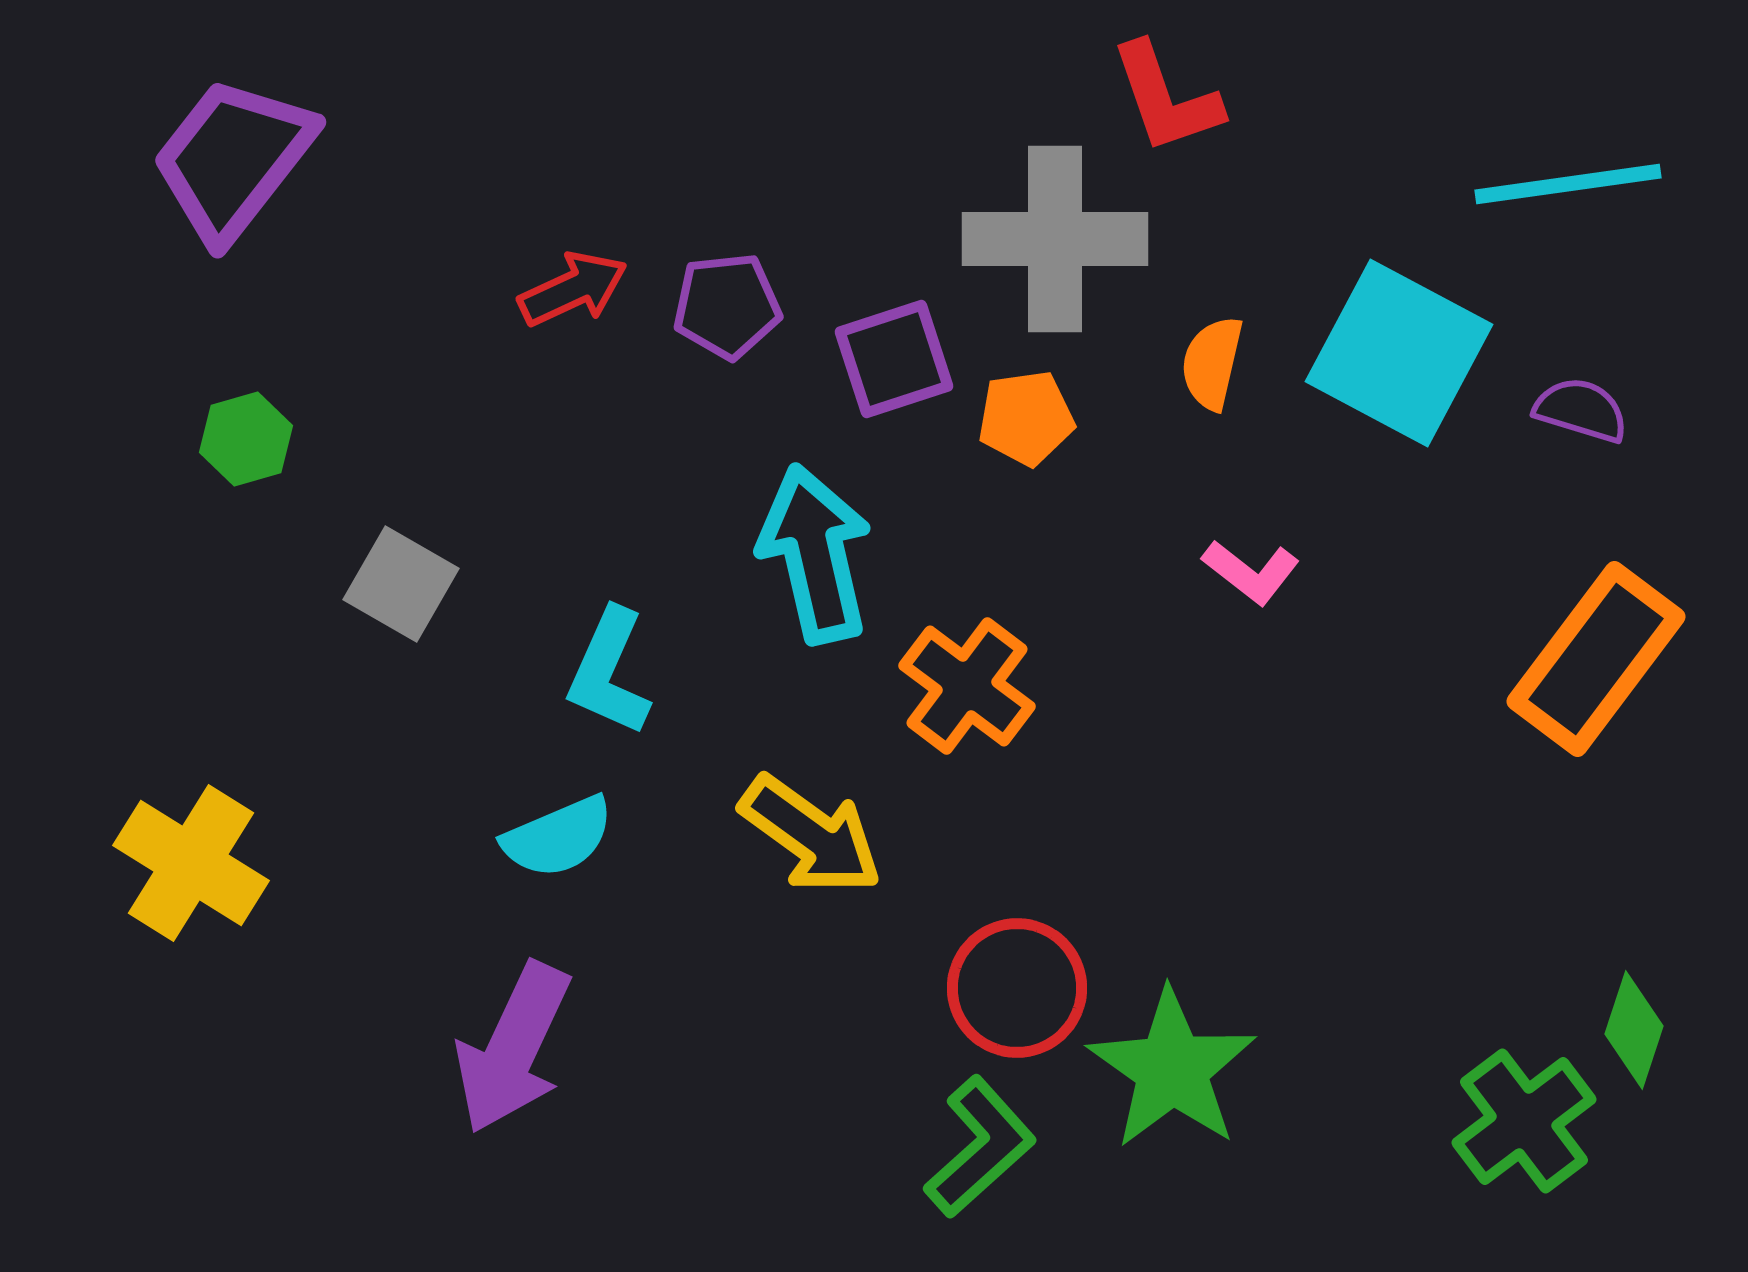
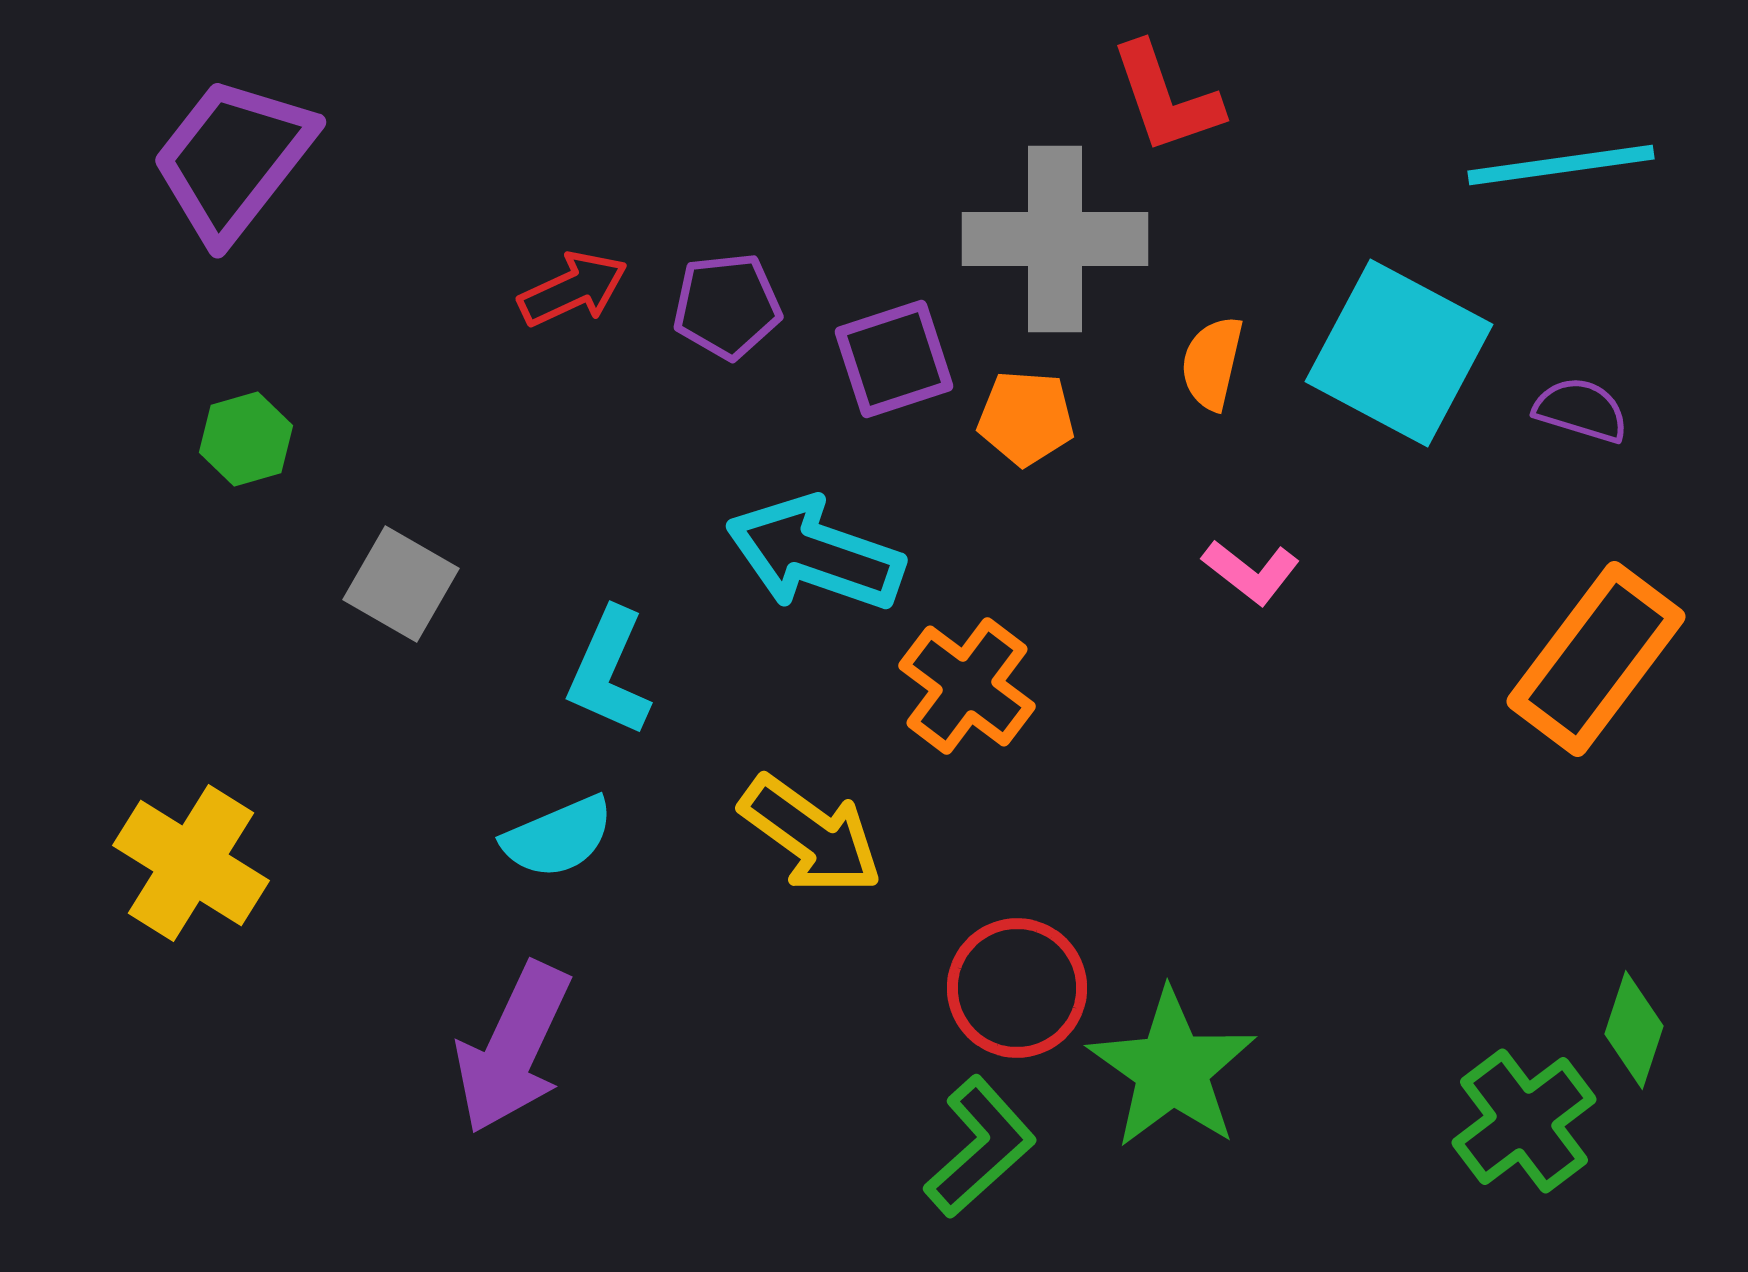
cyan line: moved 7 px left, 19 px up
orange pentagon: rotated 12 degrees clockwise
cyan arrow: rotated 58 degrees counterclockwise
